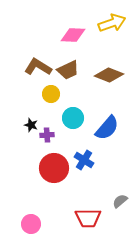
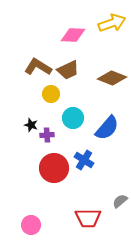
brown diamond: moved 3 px right, 3 px down
pink circle: moved 1 px down
